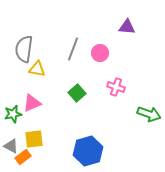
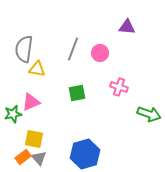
pink cross: moved 3 px right
green square: rotated 30 degrees clockwise
pink triangle: moved 1 px left, 1 px up
yellow square: rotated 18 degrees clockwise
gray triangle: moved 28 px right, 12 px down; rotated 21 degrees clockwise
blue hexagon: moved 3 px left, 3 px down
